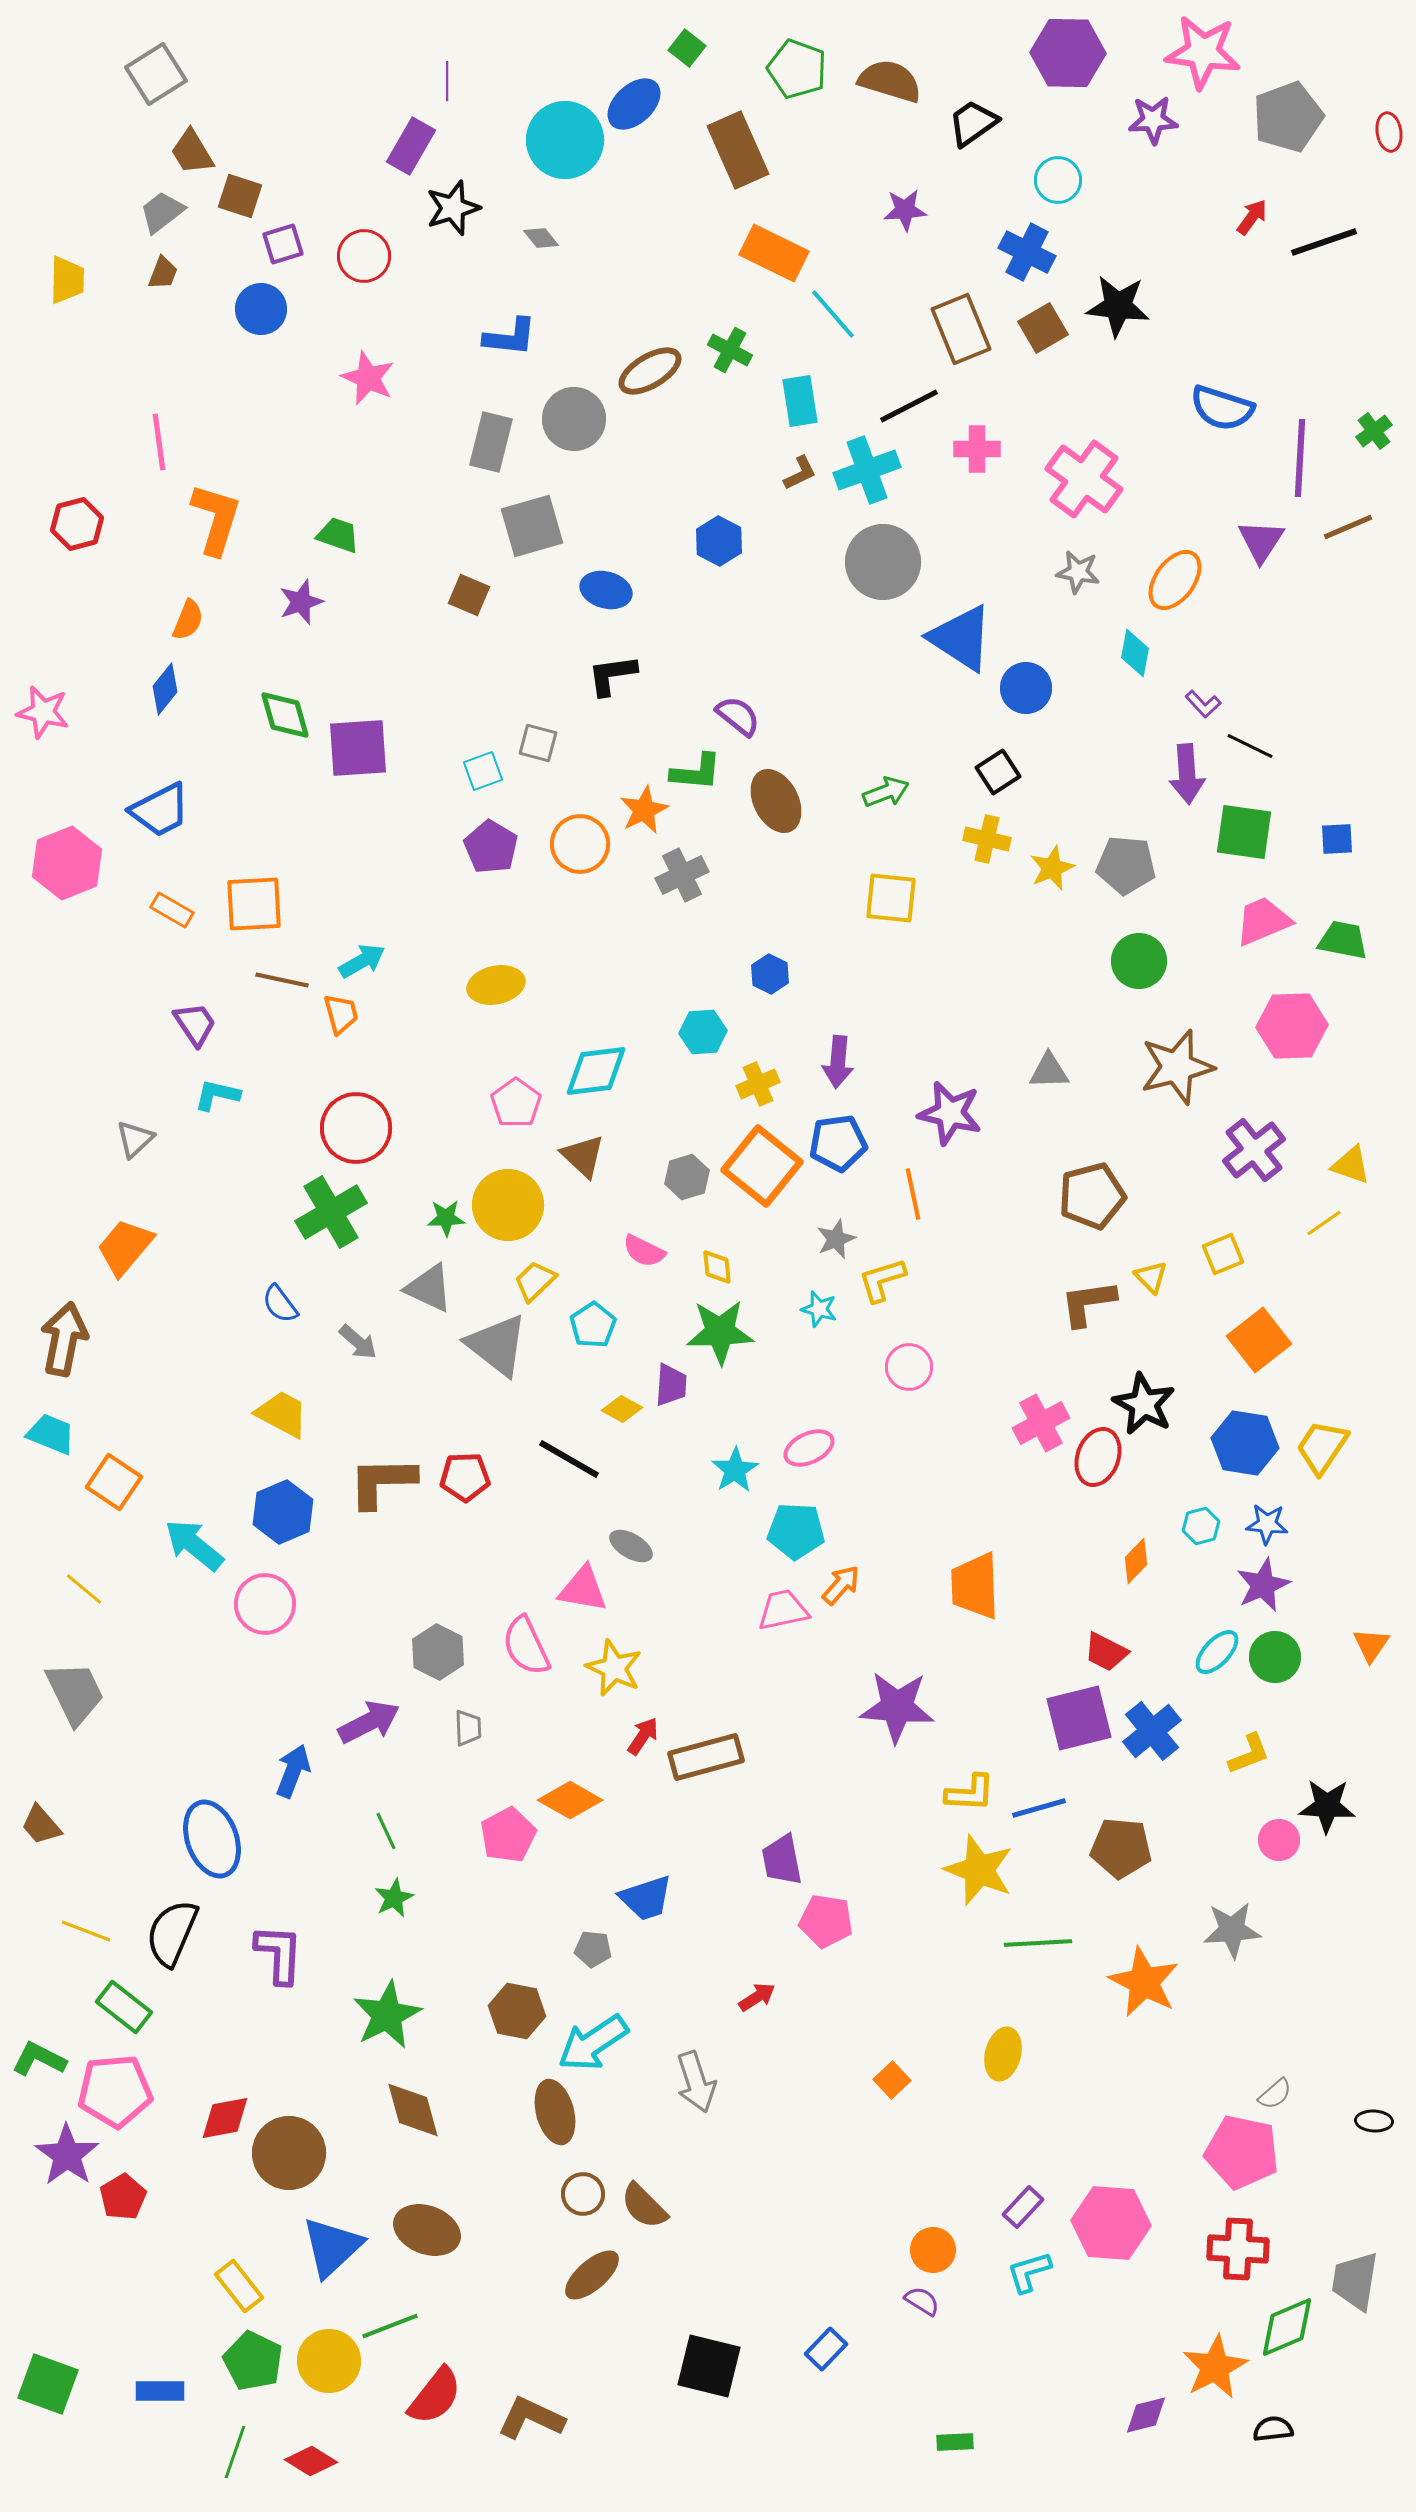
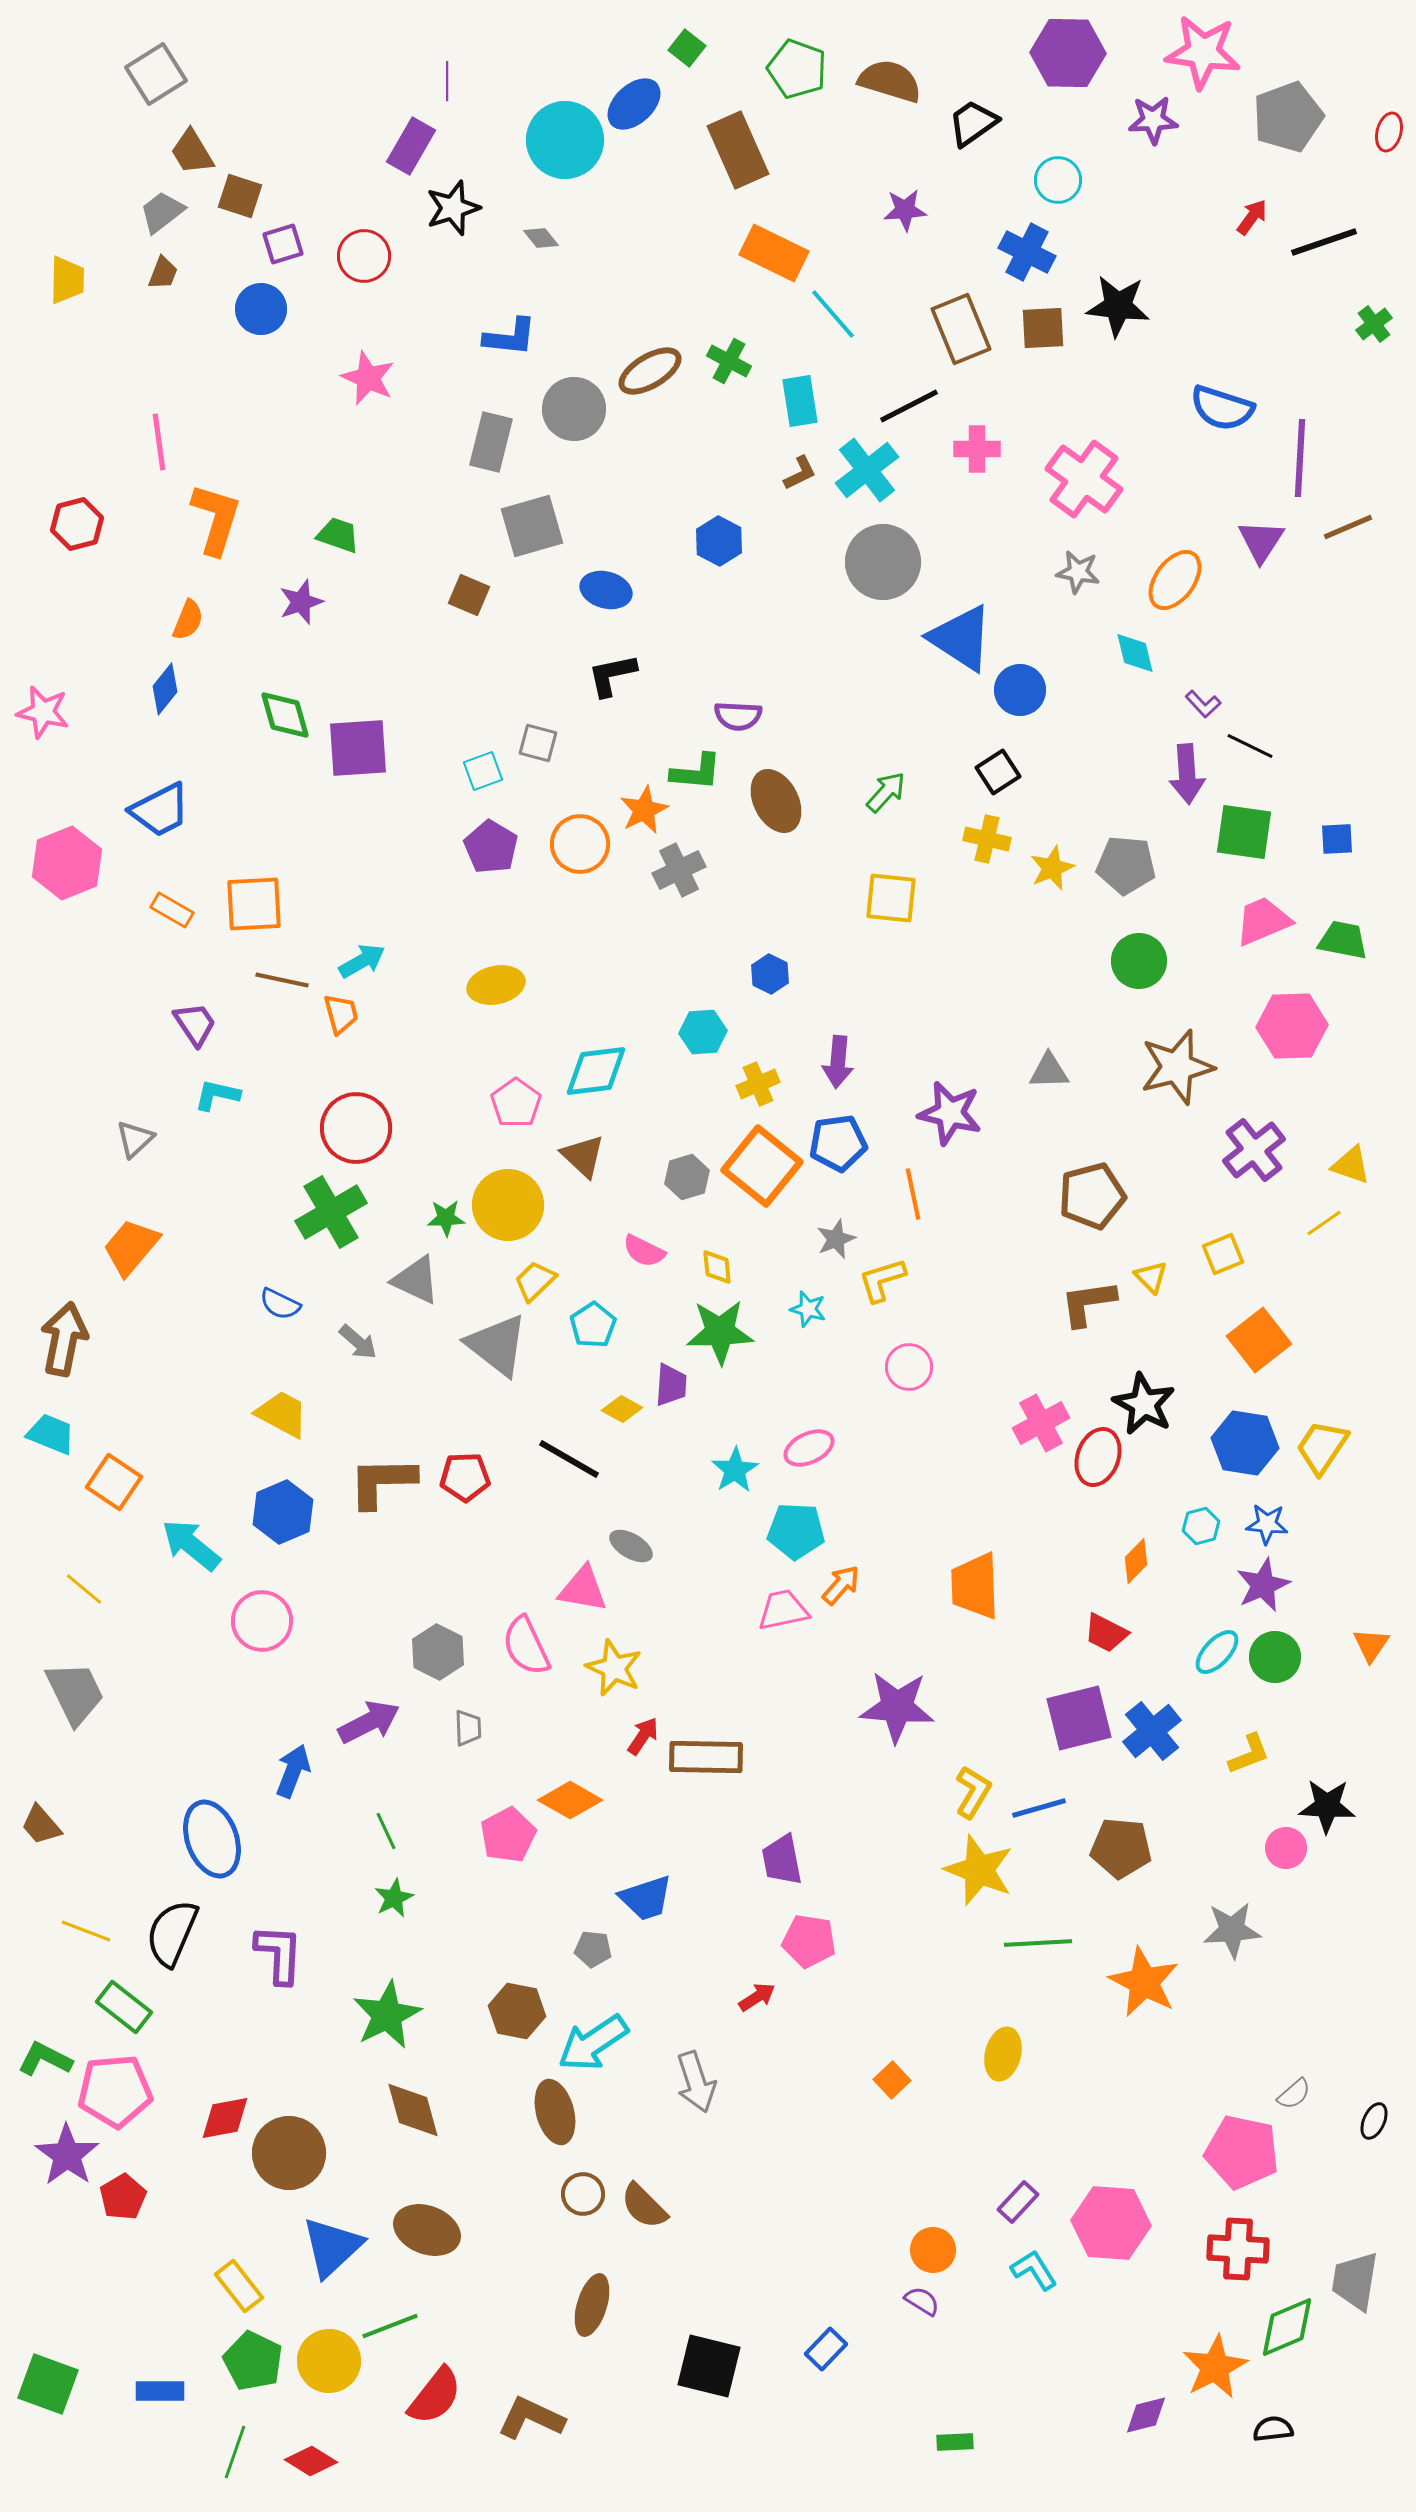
red ellipse at (1389, 132): rotated 24 degrees clockwise
brown square at (1043, 328): rotated 27 degrees clockwise
green cross at (730, 350): moved 1 px left, 11 px down
gray circle at (574, 419): moved 10 px up
green cross at (1374, 431): moved 107 px up
cyan cross at (867, 470): rotated 18 degrees counterclockwise
cyan diamond at (1135, 653): rotated 24 degrees counterclockwise
black L-shape at (612, 675): rotated 4 degrees counterclockwise
blue circle at (1026, 688): moved 6 px left, 2 px down
purple semicircle at (738, 716): rotated 144 degrees clockwise
green arrow at (886, 792): rotated 27 degrees counterclockwise
gray cross at (682, 875): moved 3 px left, 5 px up
orange trapezoid at (125, 1247): moved 6 px right
gray triangle at (429, 1288): moved 13 px left, 8 px up
blue semicircle at (280, 1304): rotated 27 degrees counterclockwise
cyan star at (819, 1309): moved 11 px left
cyan arrow at (194, 1545): moved 3 px left
pink circle at (265, 1604): moved 3 px left, 17 px down
red trapezoid at (1106, 1652): moved 19 px up
brown rectangle at (706, 1757): rotated 16 degrees clockwise
yellow L-shape at (970, 1793): moved 3 px right, 1 px up; rotated 62 degrees counterclockwise
pink circle at (1279, 1840): moved 7 px right, 8 px down
pink pentagon at (826, 1921): moved 17 px left, 20 px down
green L-shape at (39, 2059): moved 6 px right
gray semicircle at (1275, 2094): moved 19 px right
black ellipse at (1374, 2121): rotated 69 degrees counterclockwise
purple rectangle at (1023, 2207): moved 5 px left, 5 px up
cyan L-shape at (1029, 2272): moved 5 px right, 2 px up; rotated 75 degrees clockwise
brown ellipse at (592, 2275): moved 30 px down; rotated 32 degrees counterclockwise
